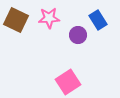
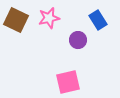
pink star: rotated 10 degrees counterclockwise
purple circle: moved 5 px down
pink square: rotated 20 degrees clockwise
